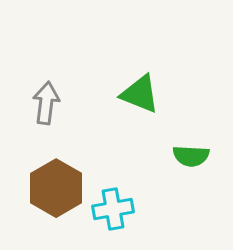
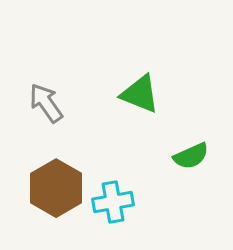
gray arrow: rotated 42 degrees counterclockwise
green semicircle: rotated 27 degrees counterclockwise
cyan cross: moved 7 px up
